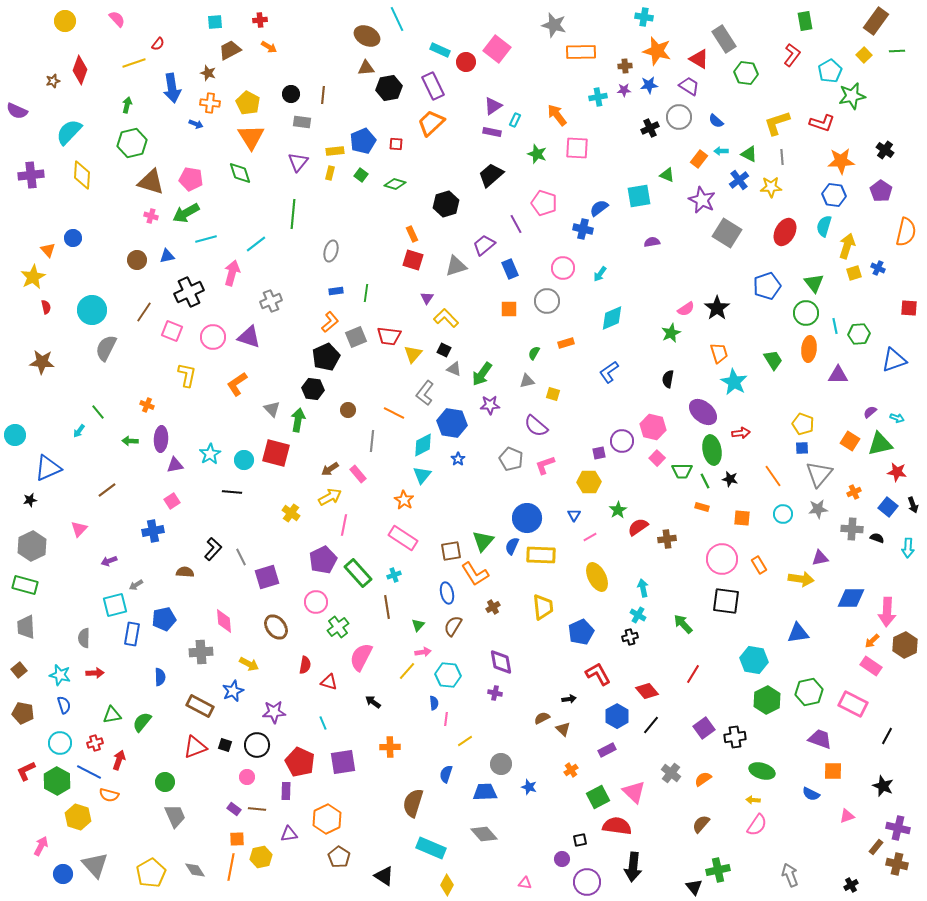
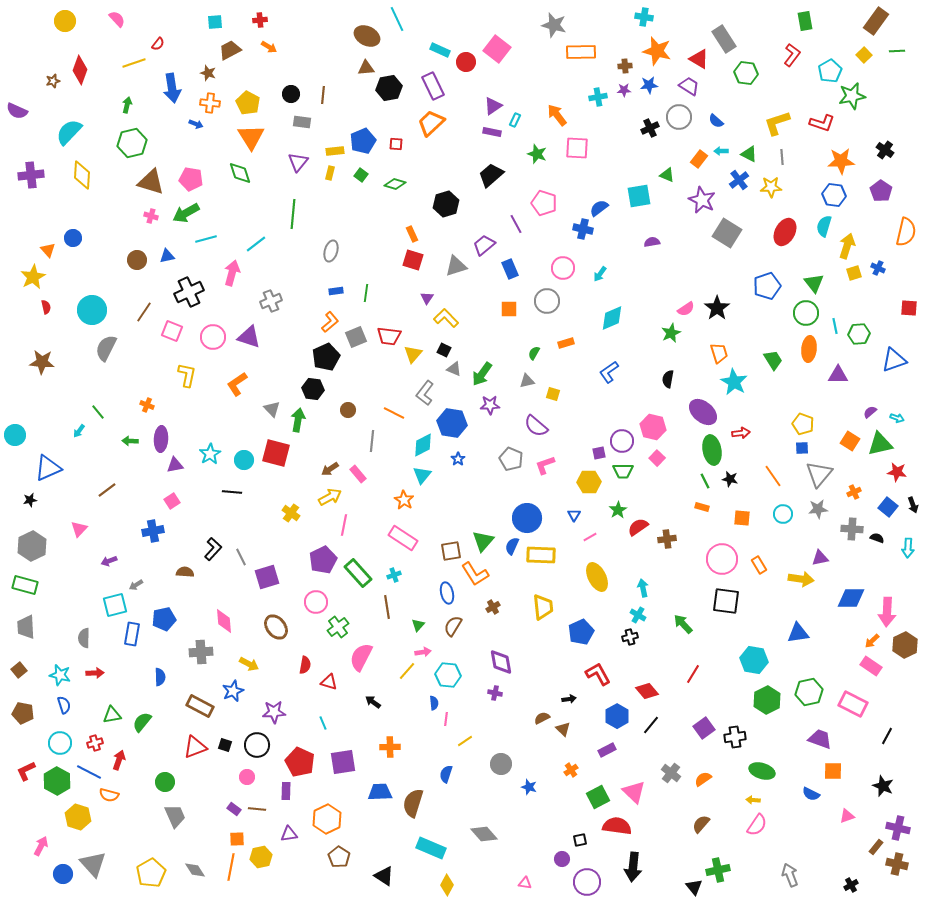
green trapezoid at (682, 471): moved 59 px left
blue trapezoid at (485, 792): moved 105 px left
gray triangle at (95, 865): moved 2 px left, 1 px up
